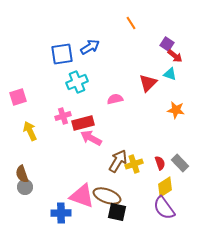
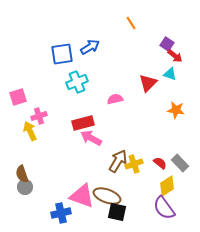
pink cross: moved 24 px left
red semicircle: rotated 32 degrees counterclockwise
yellow diamond: moved 2 px right, 1 px up
blue cross: rotated 12 degrees counterclockwise
